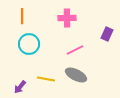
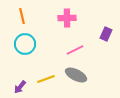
orange line: rotated 14 degrees counterclockwise
purple rectangle: moved 1 px left
cyan circle: moved 4 px left
yellow line: rotated 30 degrees counterclockwise
